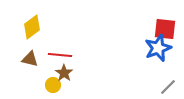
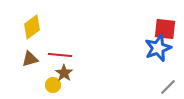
brown triangle: rotated 30 degrees counterclockwise
